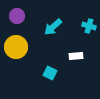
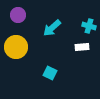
purple circle: moved 1 px right, 1 px up
cyan arrow: moved 1 px left, 1 px down
white rectangle: moved 6 px right, 9 px up
